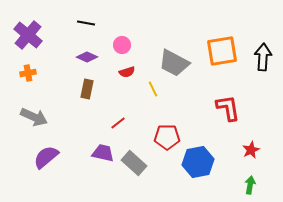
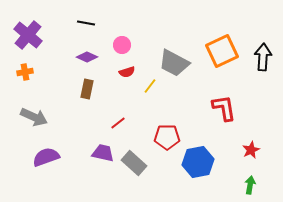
orange square: rotated 16 degrees counterclockwise
orange cross: moved 3 px left, 1 px up
yellow line: moved 3 px left, 3 px up; rotated 63 degrees clockwise
red L-shape: moved 4 px left
purple semicircle: rotated 20 degrees clockwise
